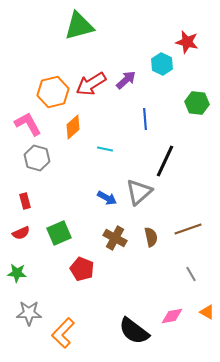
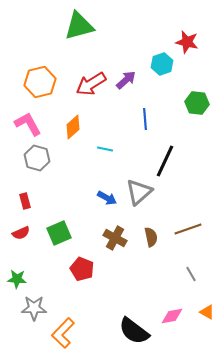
cyan hexagon: rotated 15 degrees clockwise
orange hexagon: moved 13 px left, 10 px up
green star: moved 6 px down
gray star: moved 5 px right, 5 px up
